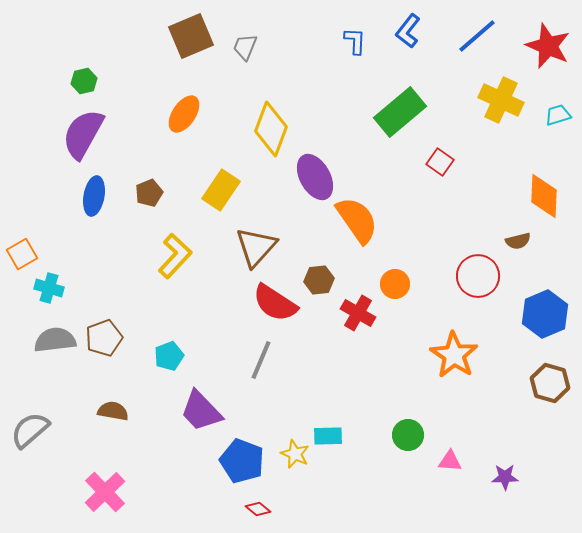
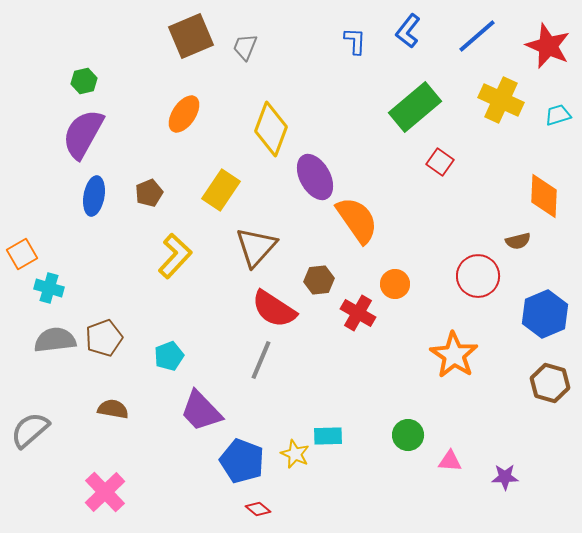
green rectangle at (400, 112): moved 15 px right, 5 px up
red semicircle at (275, 303): moved 1 px left, 6 px down
brown semicircle at (113, 411): moved 2 px up
